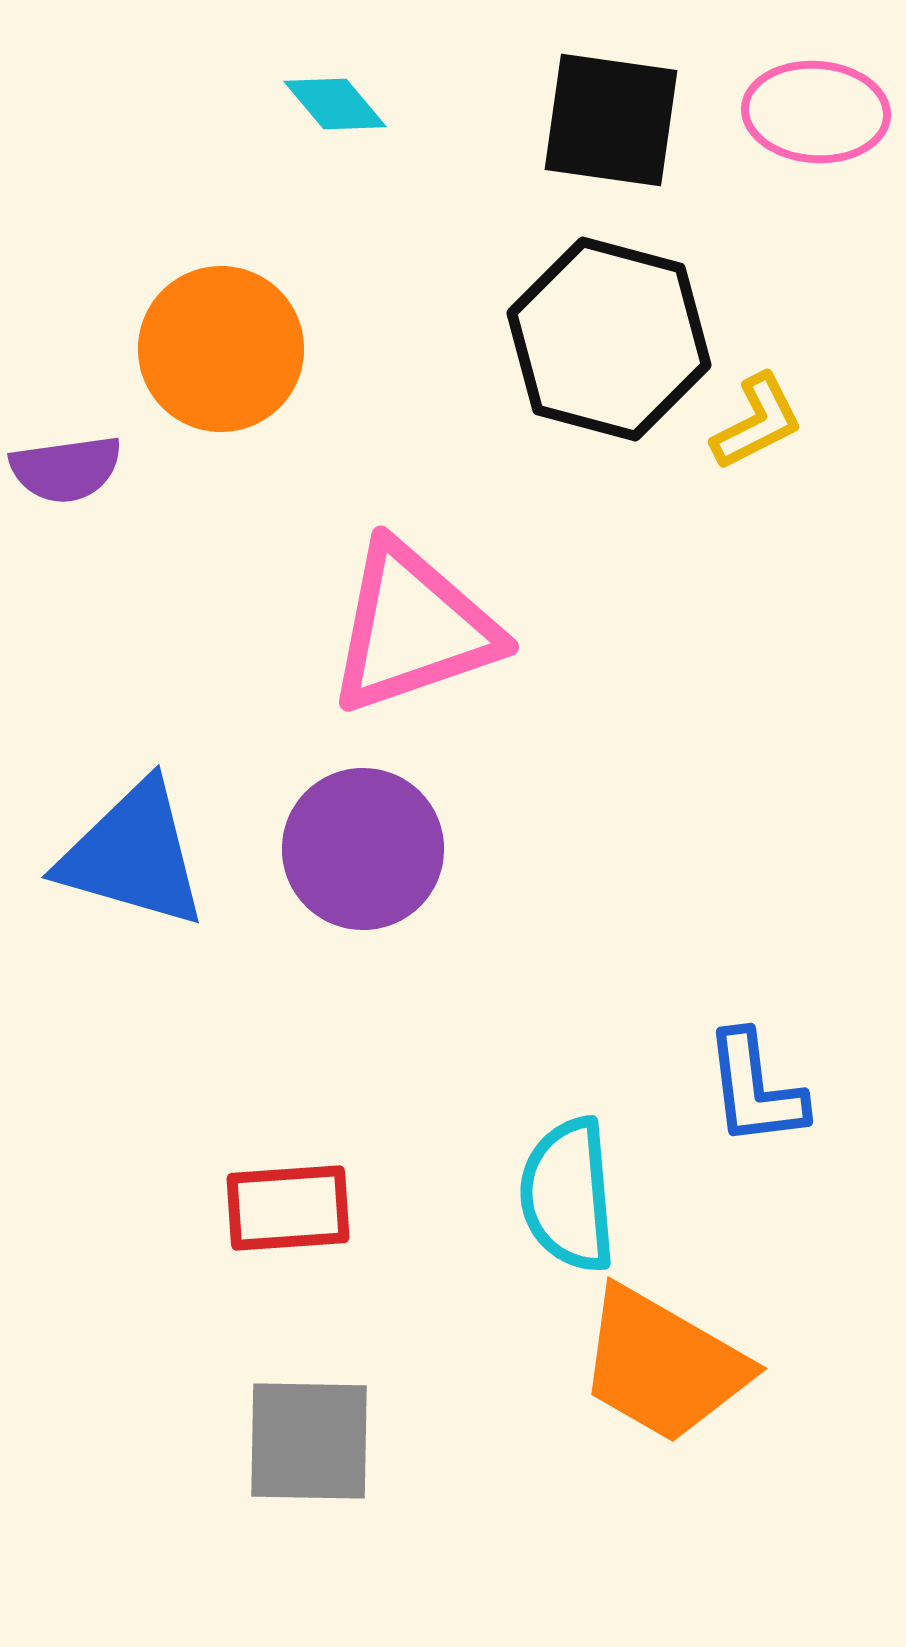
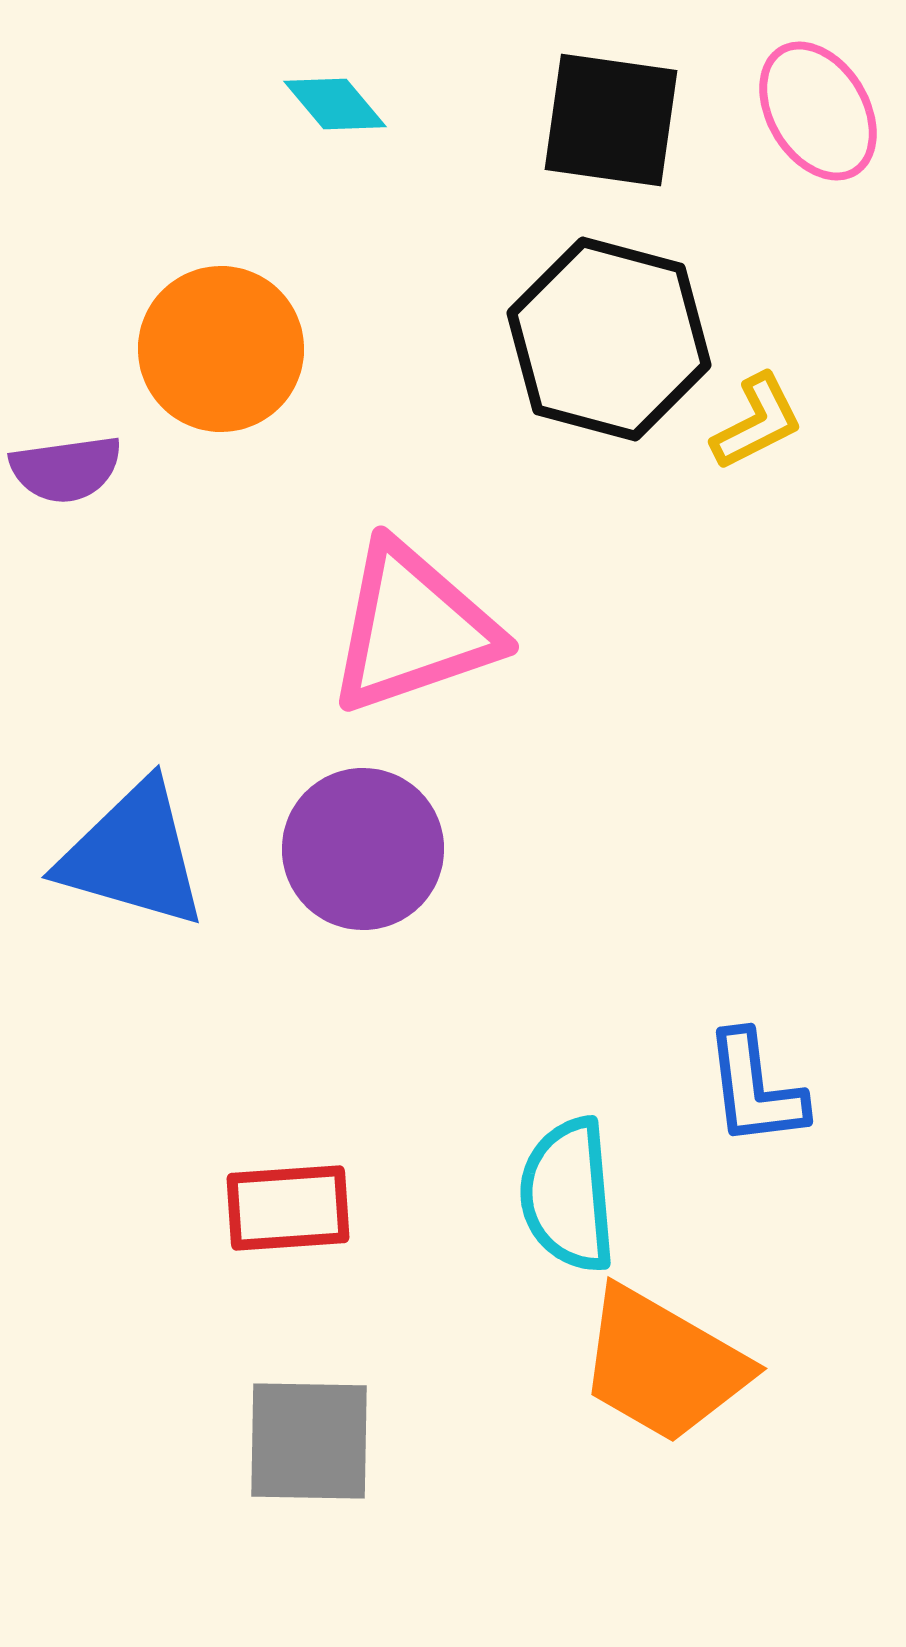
pink ellipse: moved 2 px right, 1 px up; rotated 55 degrees clockwise
